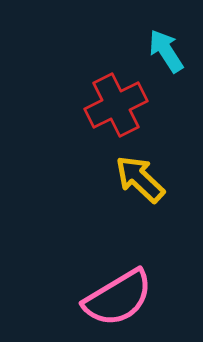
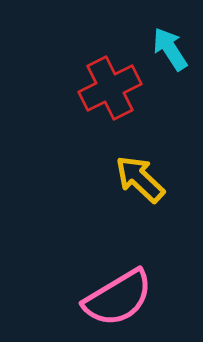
cyan arrow: moved 4 px right, 2 px up
red cross: moved 6 px left, 17 px up
